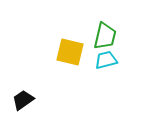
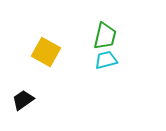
yellow square: moved 24 px left; rotated 16 degrees clockwise
